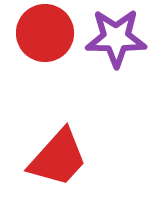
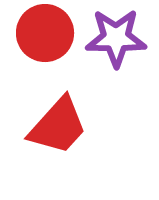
red trapezoid: moved 32 px up
